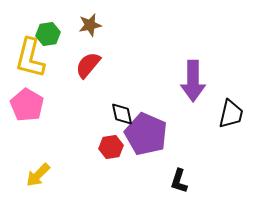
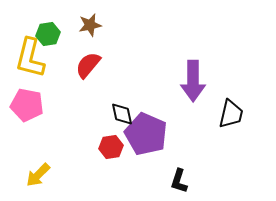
pink pentagon: rotated 20 degrees counterclockwise
